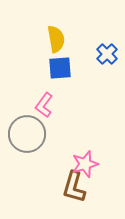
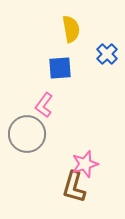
yellow semicircle: moved 15 px right, 10 px up
